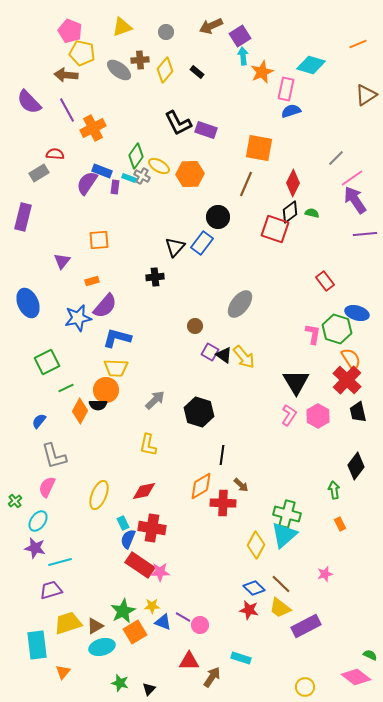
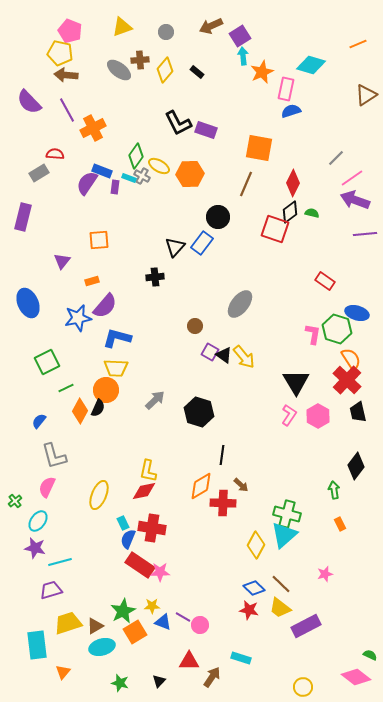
yellow pentagon at (82, 53): moved 22 px left
purple arrow at (355, 200): rotated 36 degrees counterclockwise
red rectangle at (325, 281): rotated 18 degrees counterclockwise
black semicircle at (98, 405): moved 3 px down; rotated 66 degrees counterclockwise
yellow L-shape at (148, 445): moved 26 px down
yellow circle at (305, 687): moved 2 px left
black triangle at (149, 689): moved 10 px right, 8 px up
